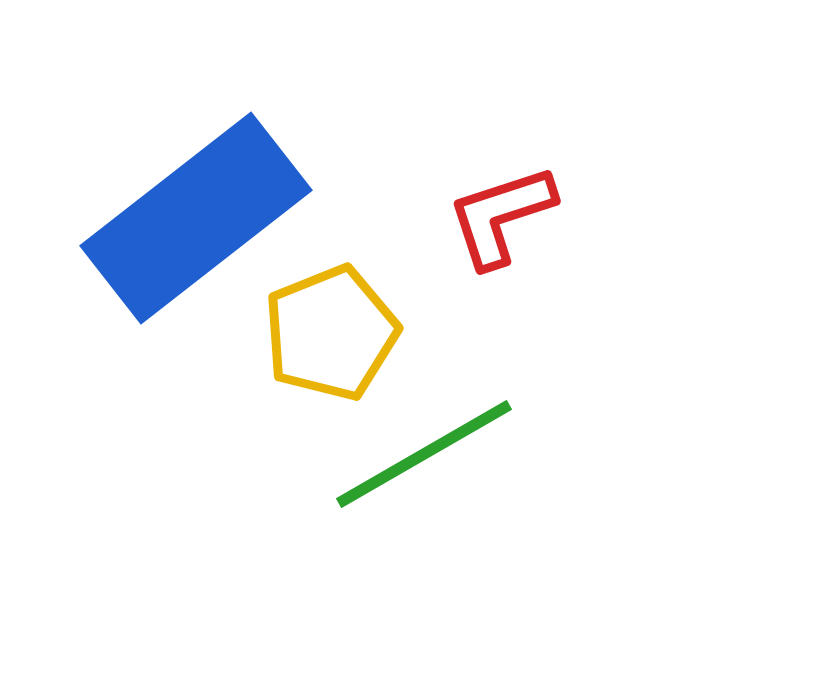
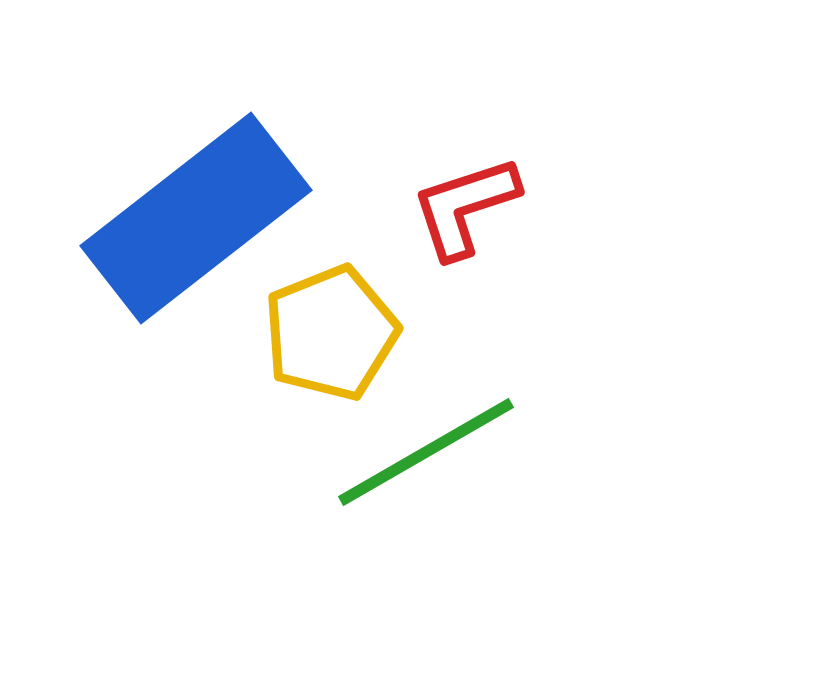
red L-shape: moved 36 px left, 9 px up
green line: moved 2 px right, 2 px up
